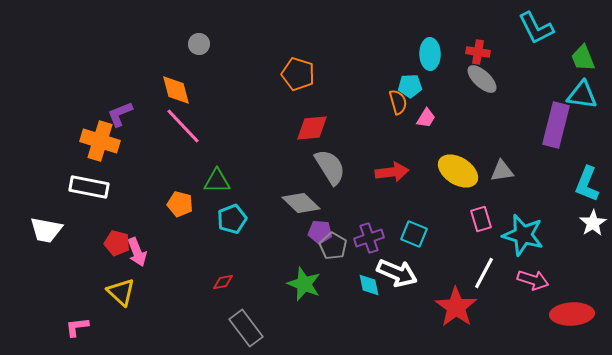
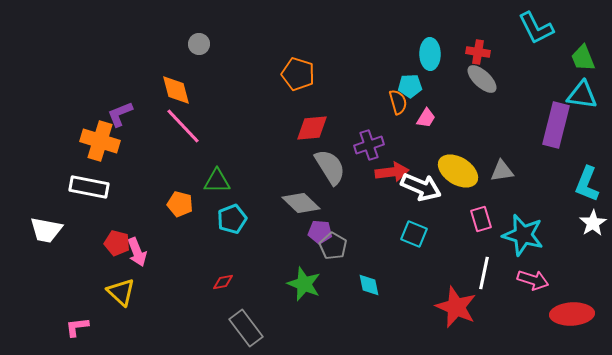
purple cross at (369, 238): moved 93 px up
white arrow at (397, 273): moved 24 px right, 86 px up
white line at (484, 273): rotated 16 degrees counterclockwise
red star at (456, 307): rotated 12 degrees counterclockwise
